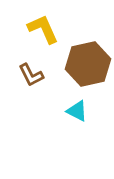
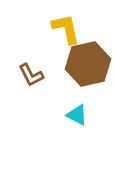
yellow L-shape: moved 23 px right; rotated 12 degrees clockwise
cyan triangle: moved 4 px down
